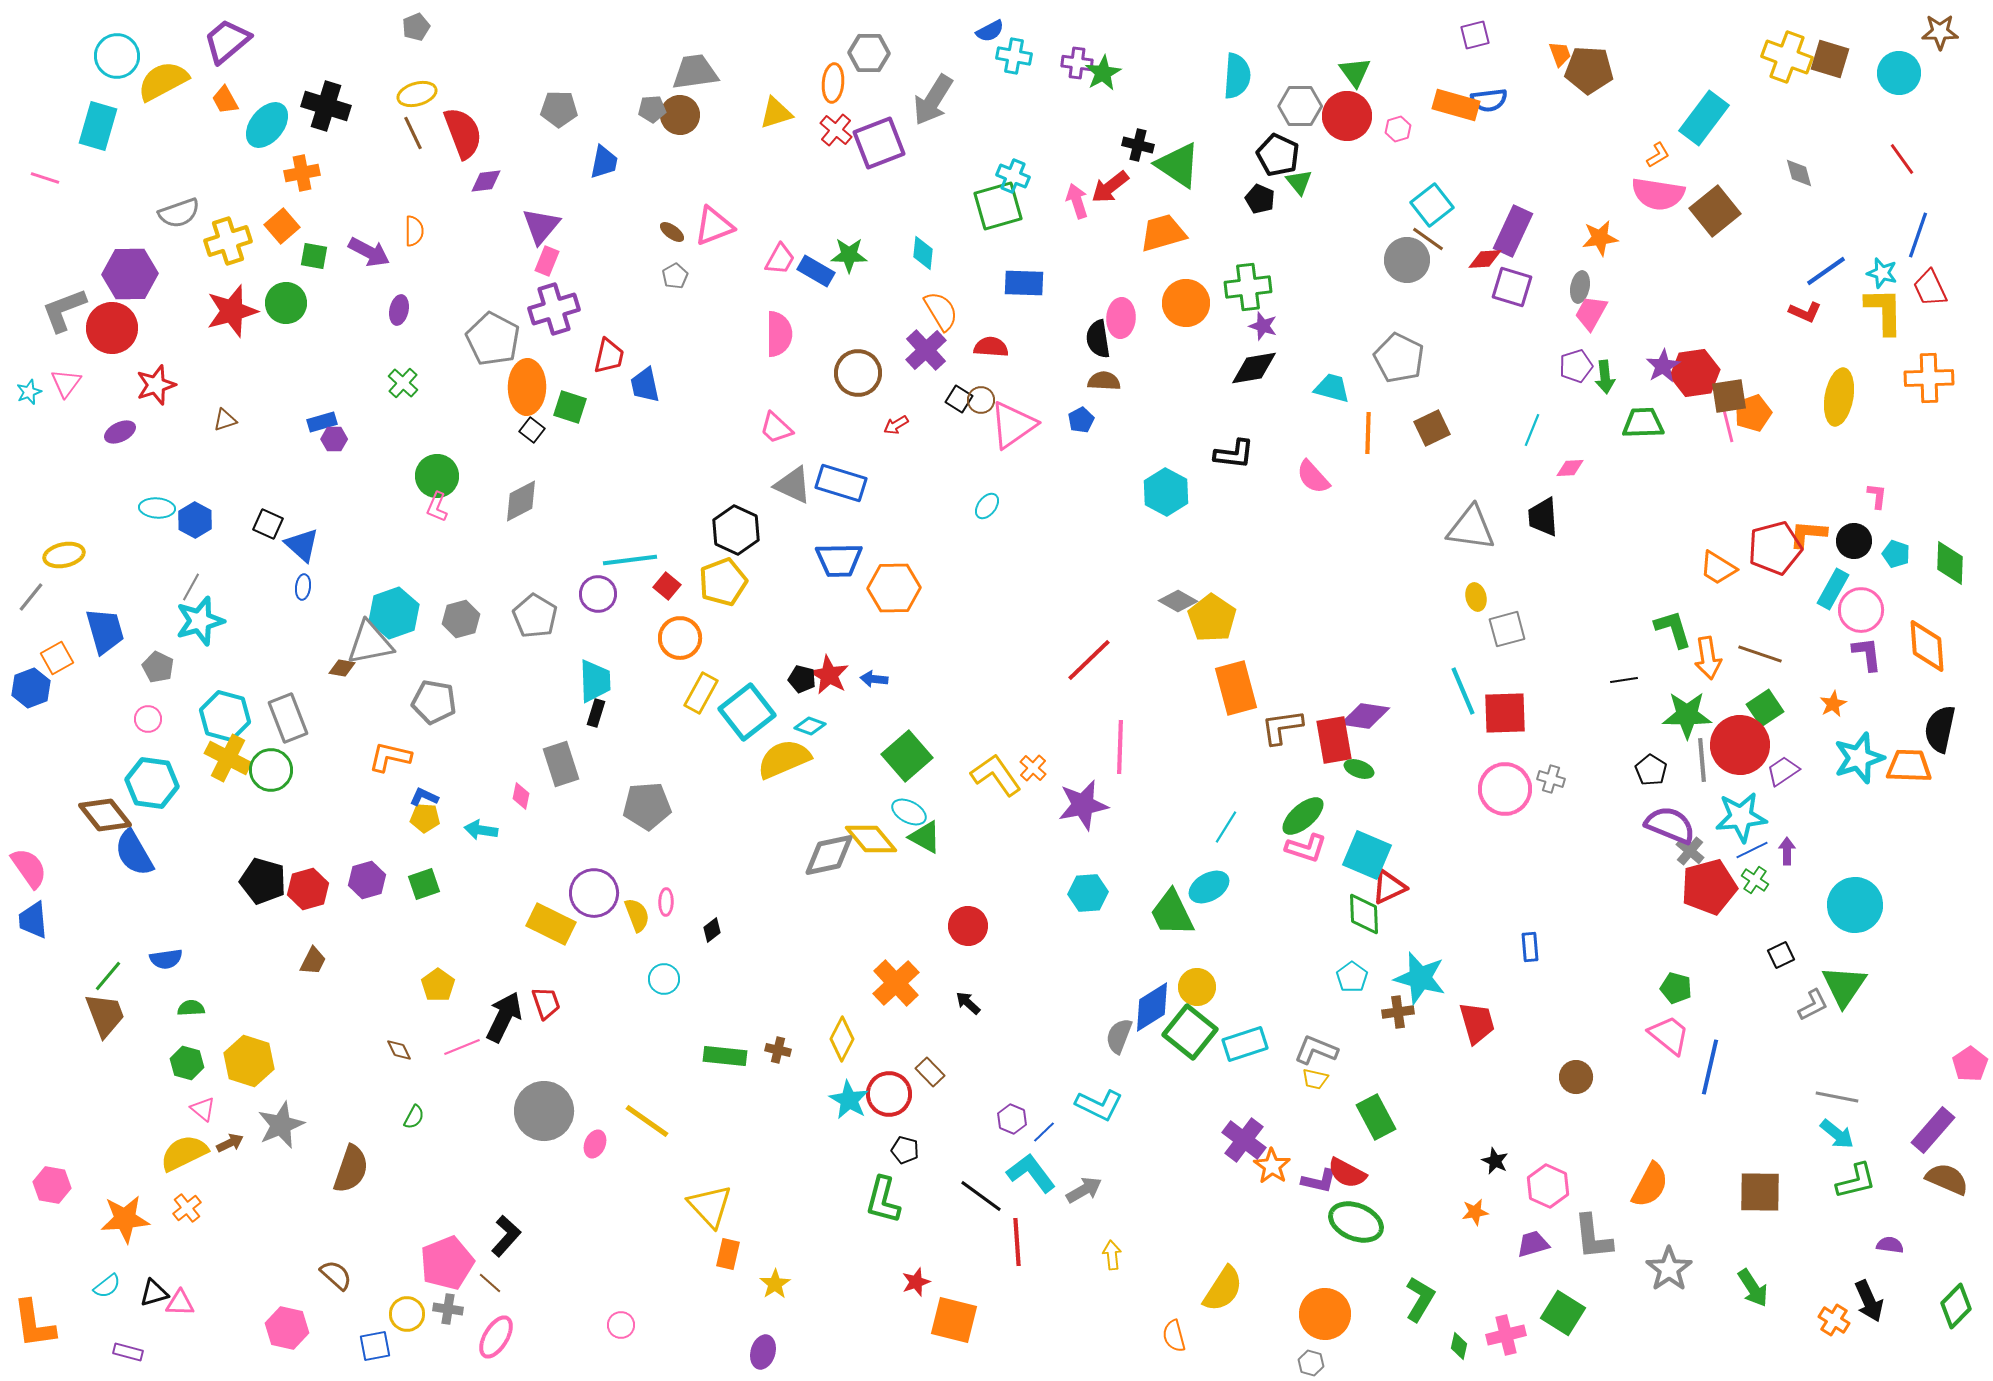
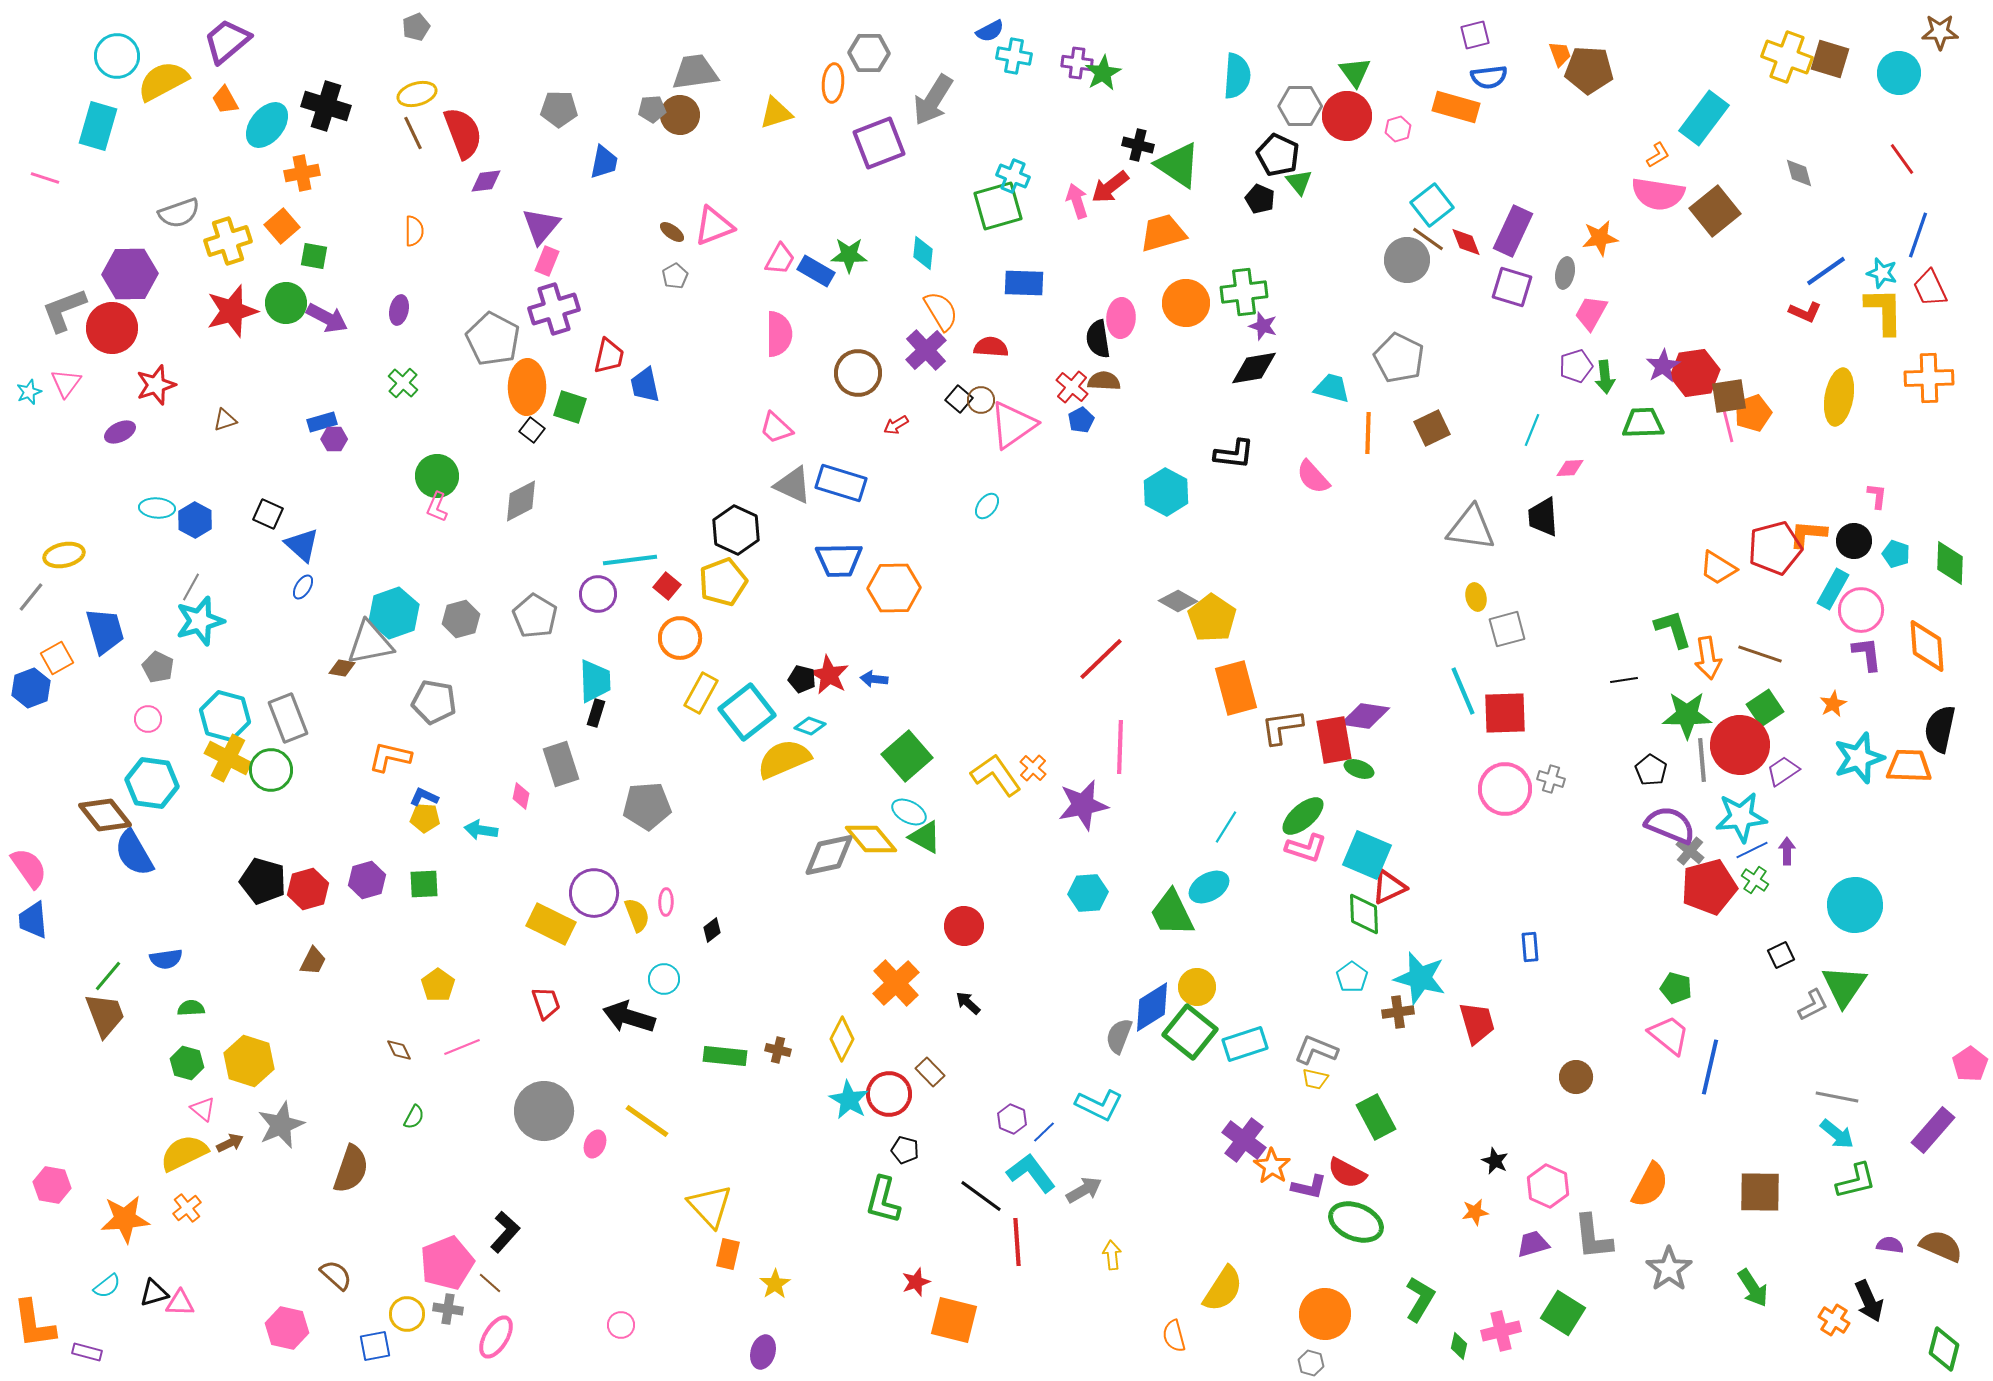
blue semicircle at (1489, 100): moved 23 px up
orange rectangle at (1456, 105): moved 2 px down
red cross at (836, 130): moved 236 px right, 257 px down
purple arrow at (369, 252): moved 42 px left, 66 px down
red diamond at (1485, 259): moved 19 px left, 17 px up; rotated 72 degrees clockwise
green cross at (1248, 287): moved 4 px left, 5 px down
gray ellipse at (1580, 287): moved 15 px left, 14 px up
black square at (959, 399): rotated 8 degrees clockwise
black square at (268, 524): moved 10 px up
blue ellipse at (303, 587): rotated 25 degrees clockwise
red line at (1089, 660): moved 12 px right, 1 px up
green square at (424, 884): rotated 16 degrees clockwise
red circle at (968, 926): moved 4 px left
black arrow at (504, 1017): moved 125 px right; rotated 99 degrees counterclockwise
brown semicircle at (1947, 1179): moved 6 px left, 67 px down
purple L-shape at (1319, 1181): moved 10 px left, 6 px down
black L-shape at (506, 1236): moved 1 px left, 4 px up
green diamond at (1956, 1306): moved 12 px left, 43 px down; rotated 30 degrees counterclockwise
pink cross at (1506, 1335): moved 5 px left, 4 px up
purple rectangle at (128, 1352): moved 41 px left
